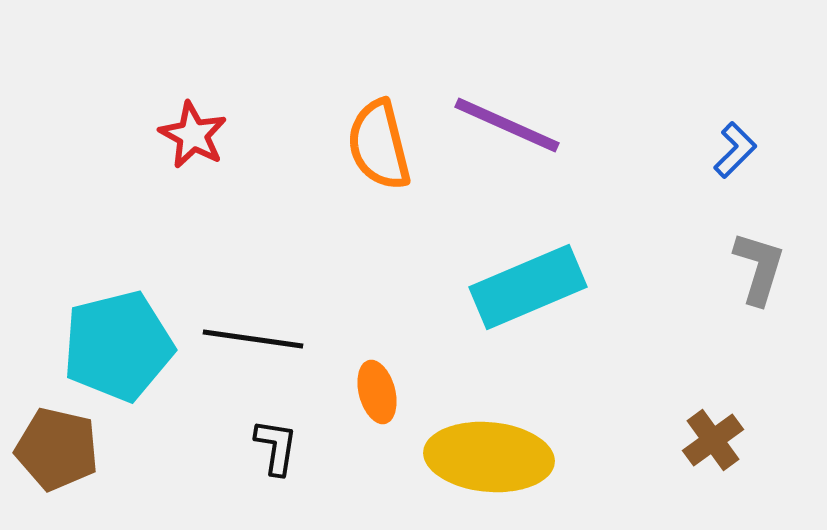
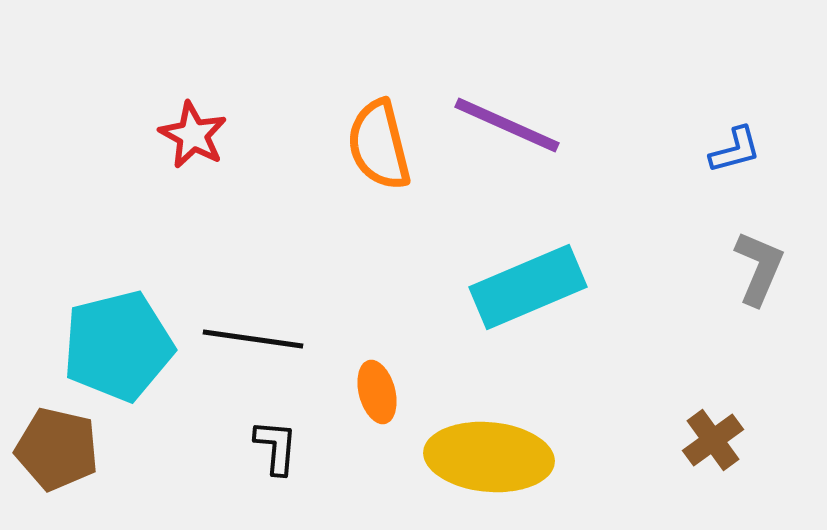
blue L-shape: rotated 30 degrees clockwise
gray L-shape: rotated 6 degrees clockwise
black L-shape: rotated 4 degrees counterclockwise
